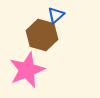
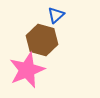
brown hexagon: moved 5 px down
